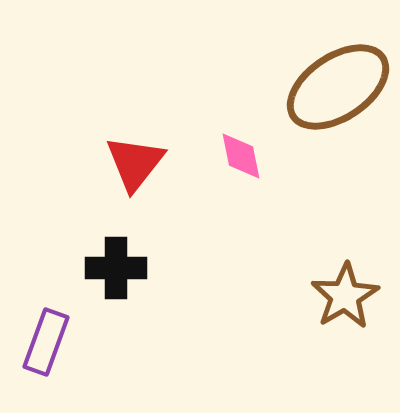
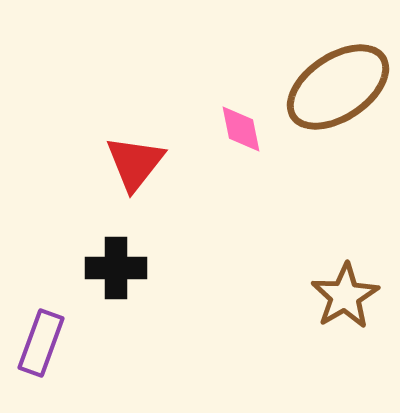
pink diamond: moved 27 px up
purple rectangle: moved 5 px left, 1 px down
